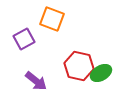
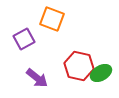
purple arrow: moved 1 px right, 3 px up
